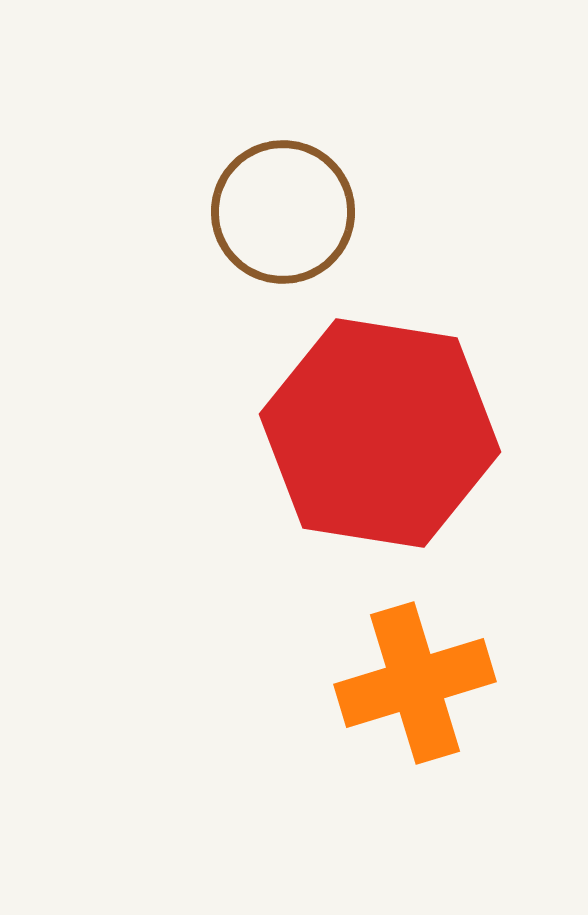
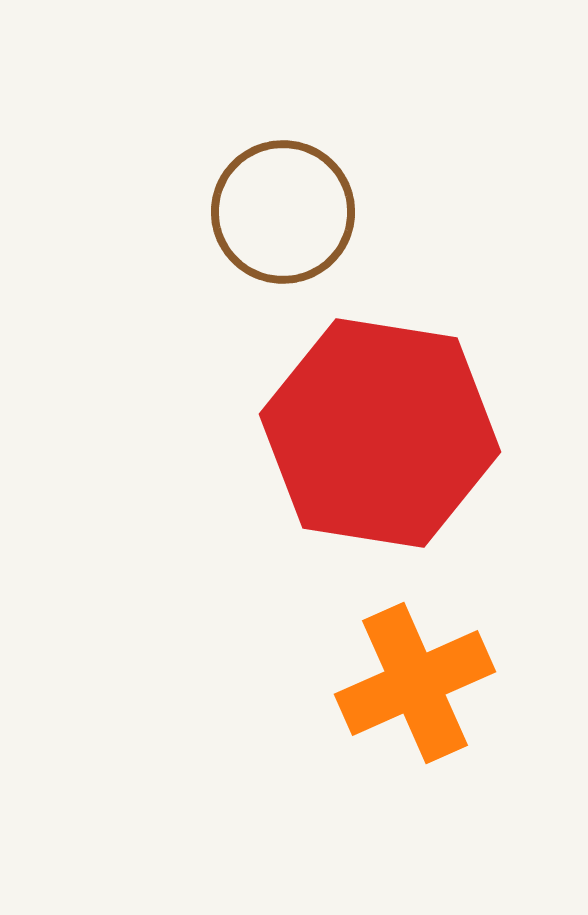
orange cross: rotated 7 degrees counterclockwise
